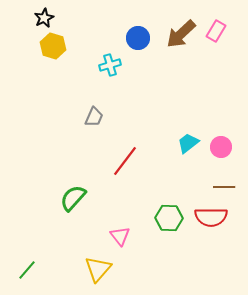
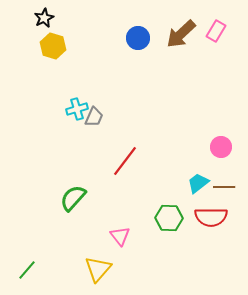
cyan cross: moved 33 px left, 44 px down
cyan trapezoid: moved 10 px right, 40 px down
